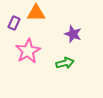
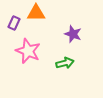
pink star: rotated 20 degrees counterclockwise
